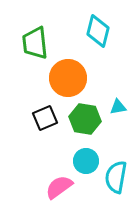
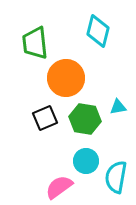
orange circle: moved 2 px left
